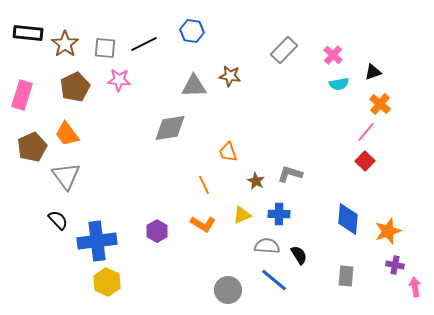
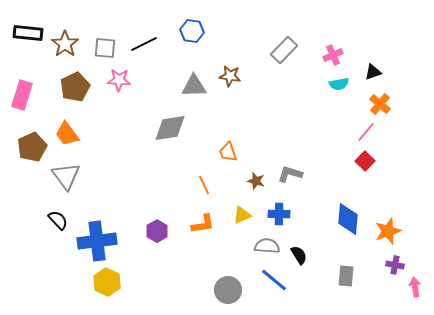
pink cross at (333, 55): rotated 24 degrees clockwise
brown star at (256, 181): rotated 12 degrees counterclockwise
orange L-shape at (203, 224): rotated 40 degrees counterclockwise
